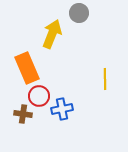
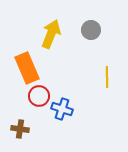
gray circle: moved 12 px right, 17 px down
yellow arrow: moved 1 px left
yellow line: moved 2 px right, 2 px up
blue cross: rotated 30 degrees clockwise
brown cross: moved 3 px left, 15 px down
